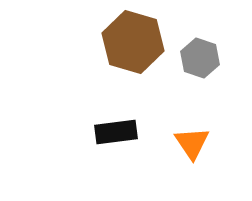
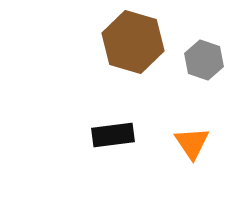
gray hexagon: moved 4 px right, 2 px down
black rectangle: moved 3 px left, 3 px down
